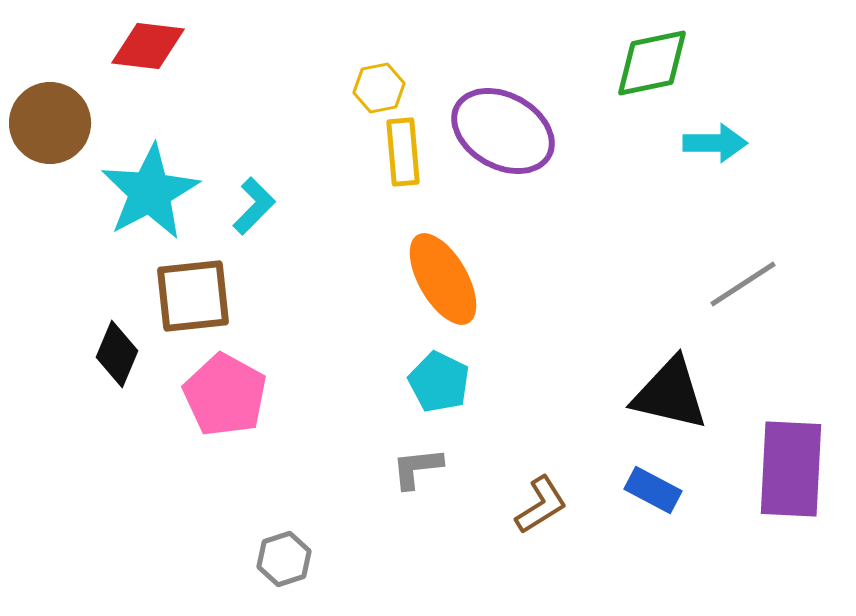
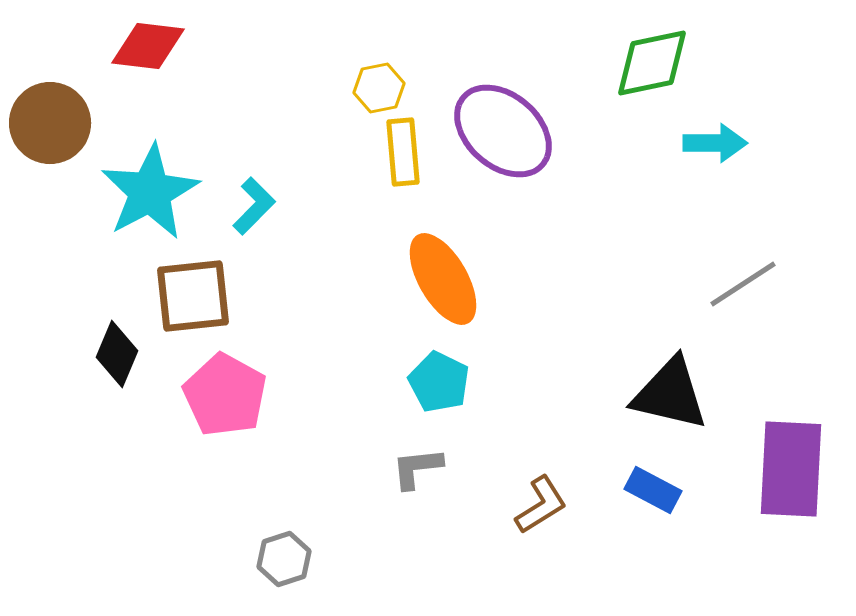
purple ellipse: rotated 12 degrees clockwise
